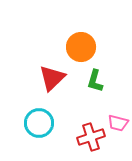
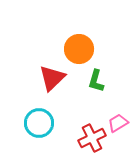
orange circle: moved 2 px left, 2 px down
green L-shape: moved 1 px right
pink trapezoid: rotated 135 degrees clockwise
red cross: moved 1 px right, 1 px down; rotated 8 degrees counterclockwise
